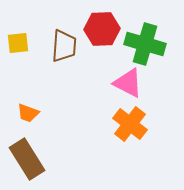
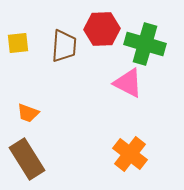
orange cross: moved 30 px down
